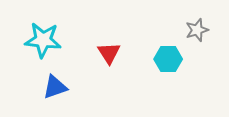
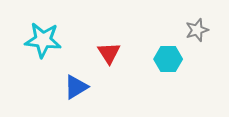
blue triangle: moved 21 px right; rotated 12 degrees counterclockwise
